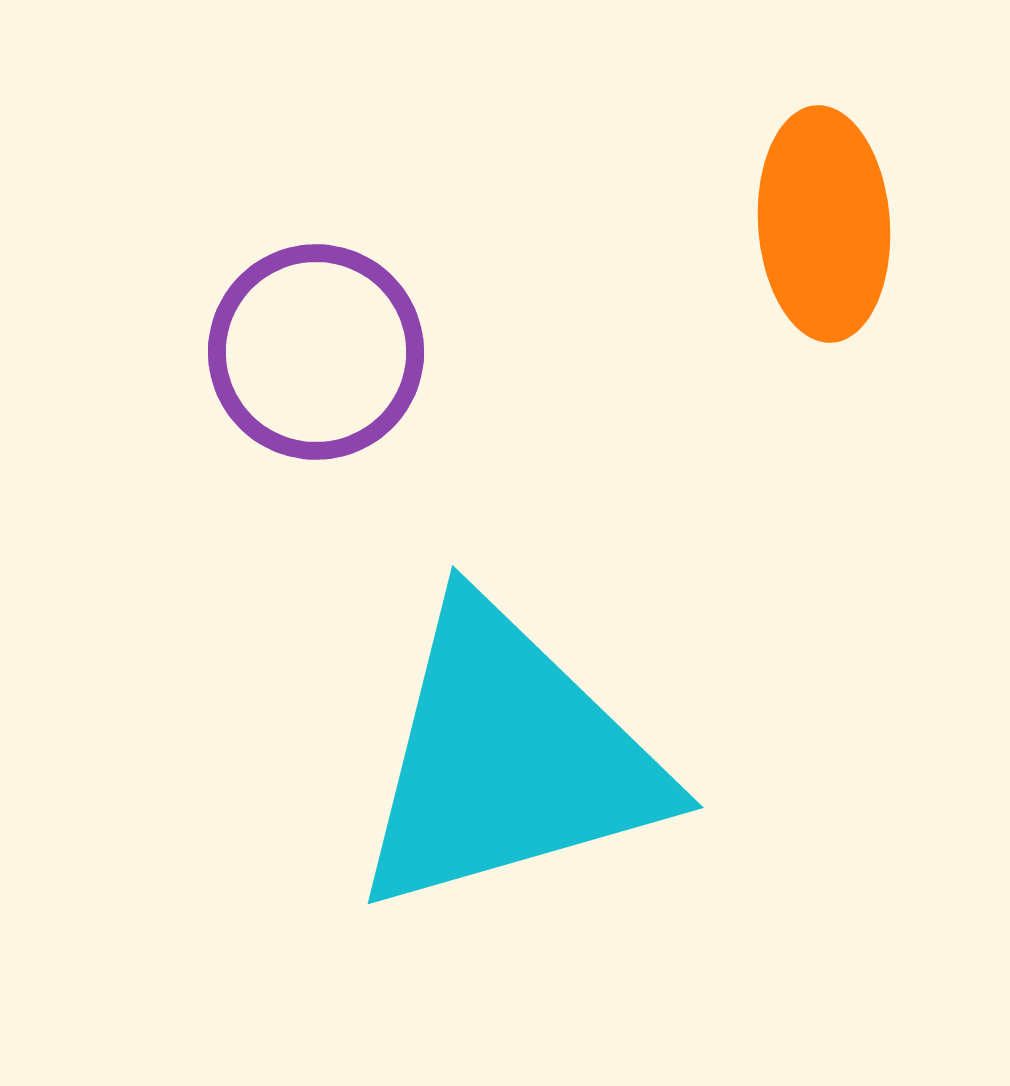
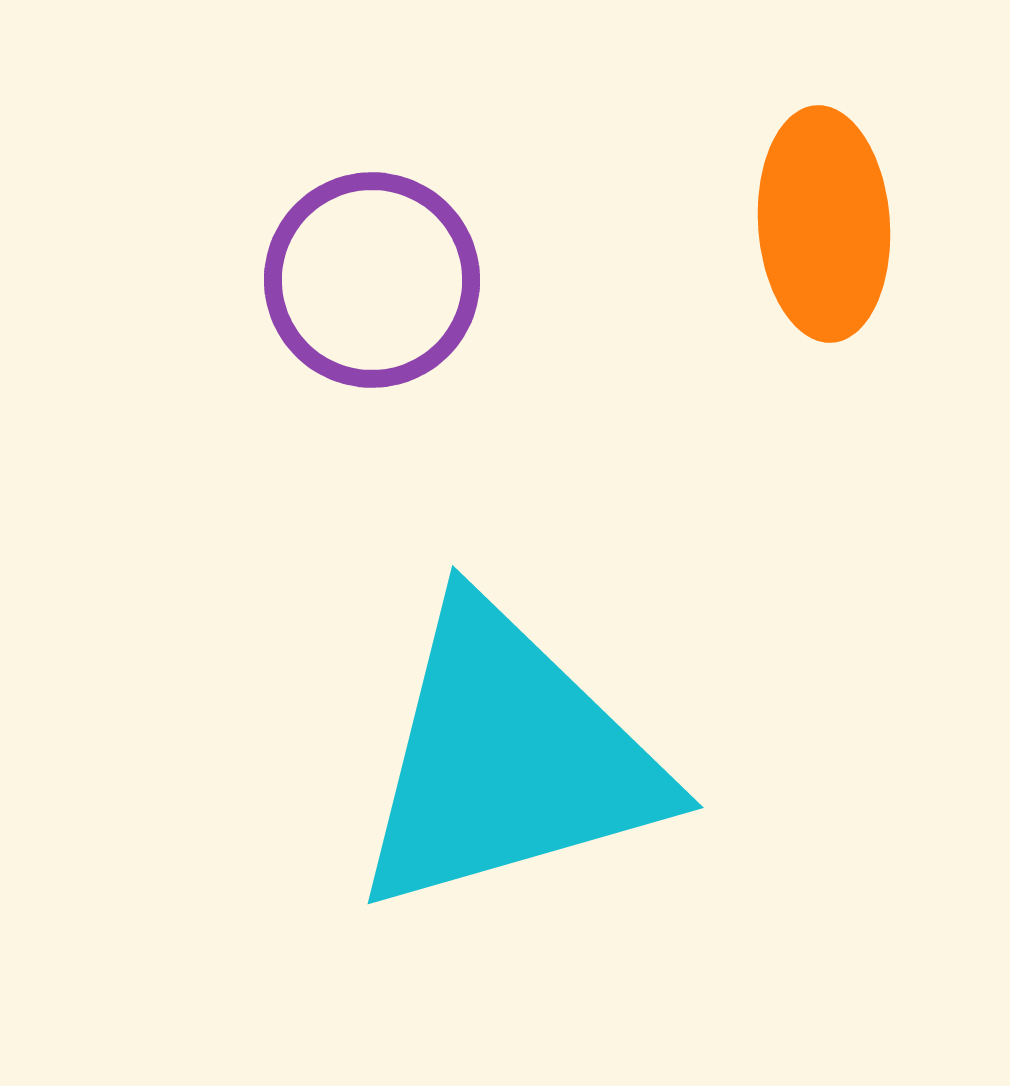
purple circle: moved 56 px right, 72 px up
